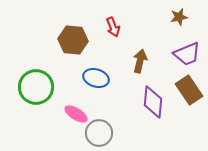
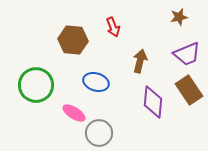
blue ellipse: moved 4 px down
green circle: moved 2 px up
pink ellipse: moved 2 px left, 1 px up
